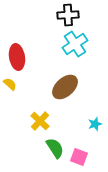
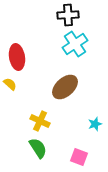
yellow cross: rotated 18 degrees counterclockwise
green semicircle: moved 17 px left
